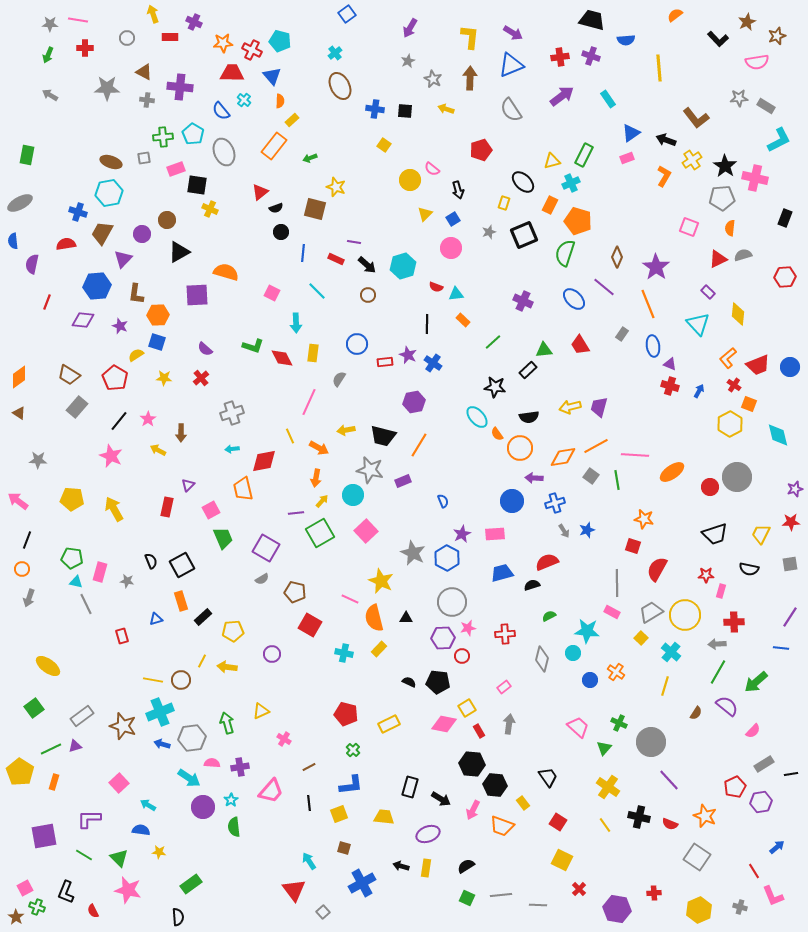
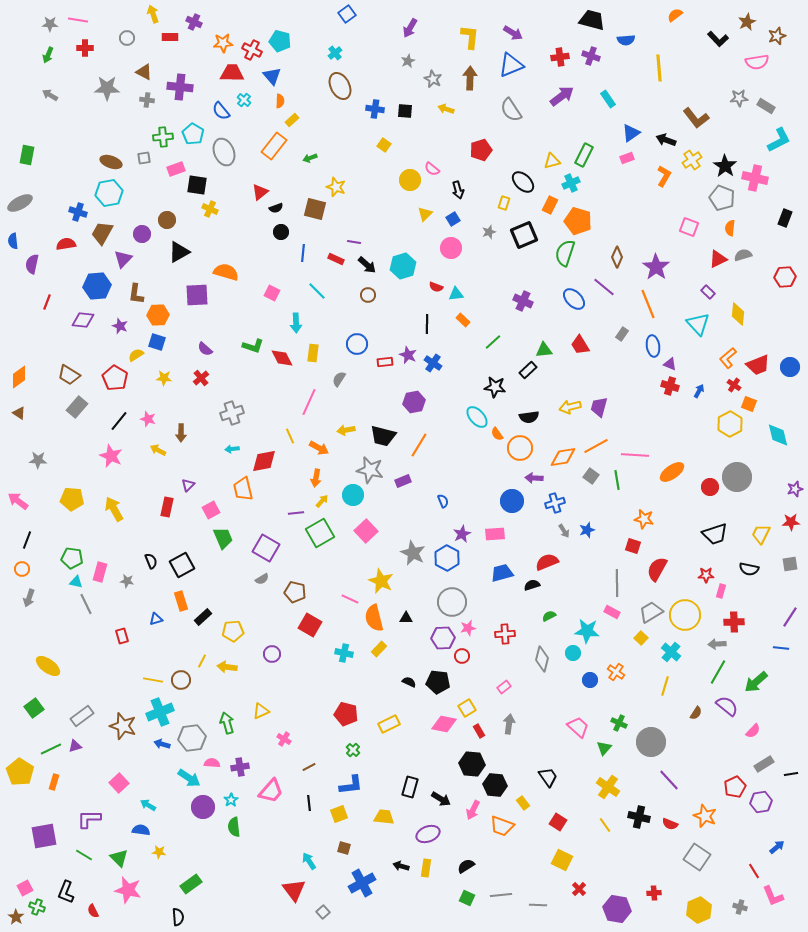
gray pentagon at (722, 198): rotated 25 degrees clockwise
pink star at (148, 419): rotated 21 degrees counterclockwise
